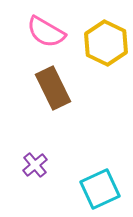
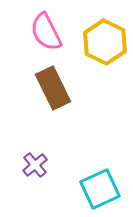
pink semicircle: rotated 33 degrees clockwise
yellow hexagon: moved 1 px left, 1 px up
